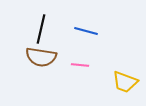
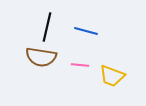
black line: moved 6 px right, 2 px up
yellow trapezoid: moved 13 px left, 6 px up
